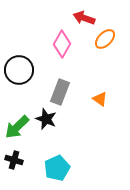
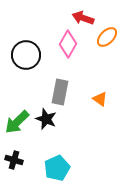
red arrow: moved 1 px left
orange ellipse: moved 2 px right, 2 px up
pink diamond: moved 6 px right
black circle: moved 7 px right, 15 px up
gray rectangle: rotated 10 degrees counterclockwise
green arrow: moved 5 px up
